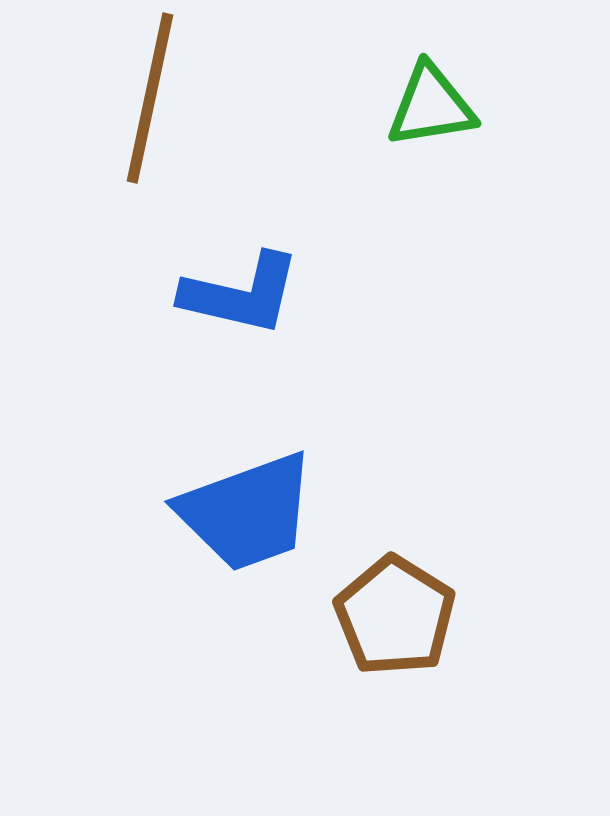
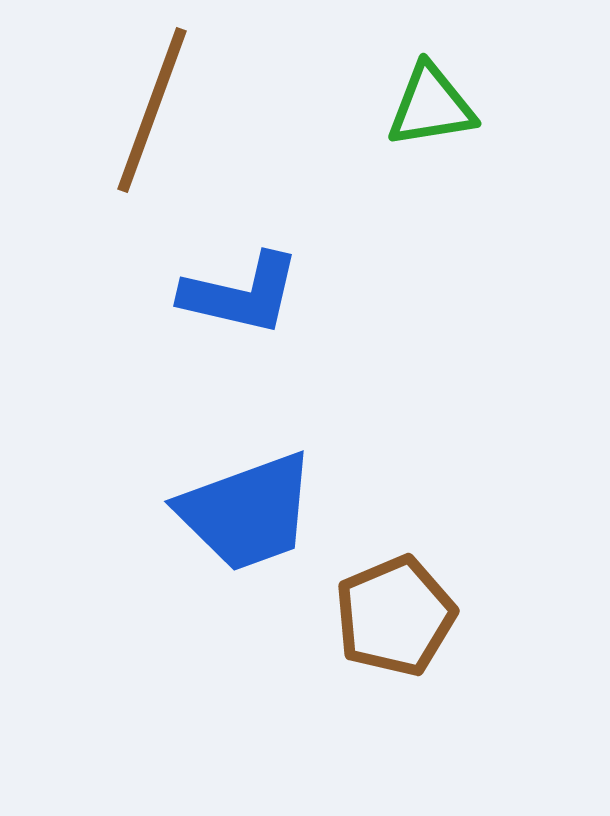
brown line: moved 2 px right, 12 px down; rotated 8 degrees clockwise
brown pentagon: rotated 17 degrees clockwise
